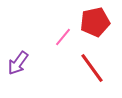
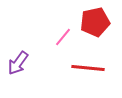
red line: moved 4 px left; rotated 48 degrees counterclockwise
